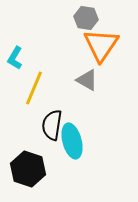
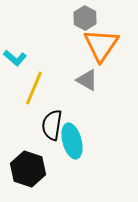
gray hexagon: moved 1 px left; rotated 20 degrees clockwise
cyan L-shape: rotated 80 degrees counterclockwise
